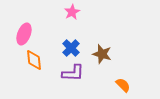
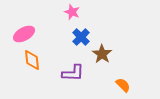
pink star: rotated 21 degrees counterclockwise
pink ellipse: rotated 40 degrees clockwise
blue cross: moved 10 px right, 11 px up
brown star: rotated 18 degrees clockwise
orange diamond: moved 2 px left
